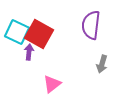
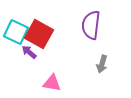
cyan square: moved 1 px left
purple arrow: rotated 56 degrees counterclockwise
pink triangle: moved 1 px up; rotated 48 degrees clockwise
